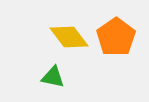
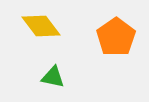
yellow diamond: moved 28 px left, 11 px up
